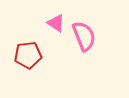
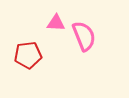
pink triangle: rotated 30 degrees counterclockwise
